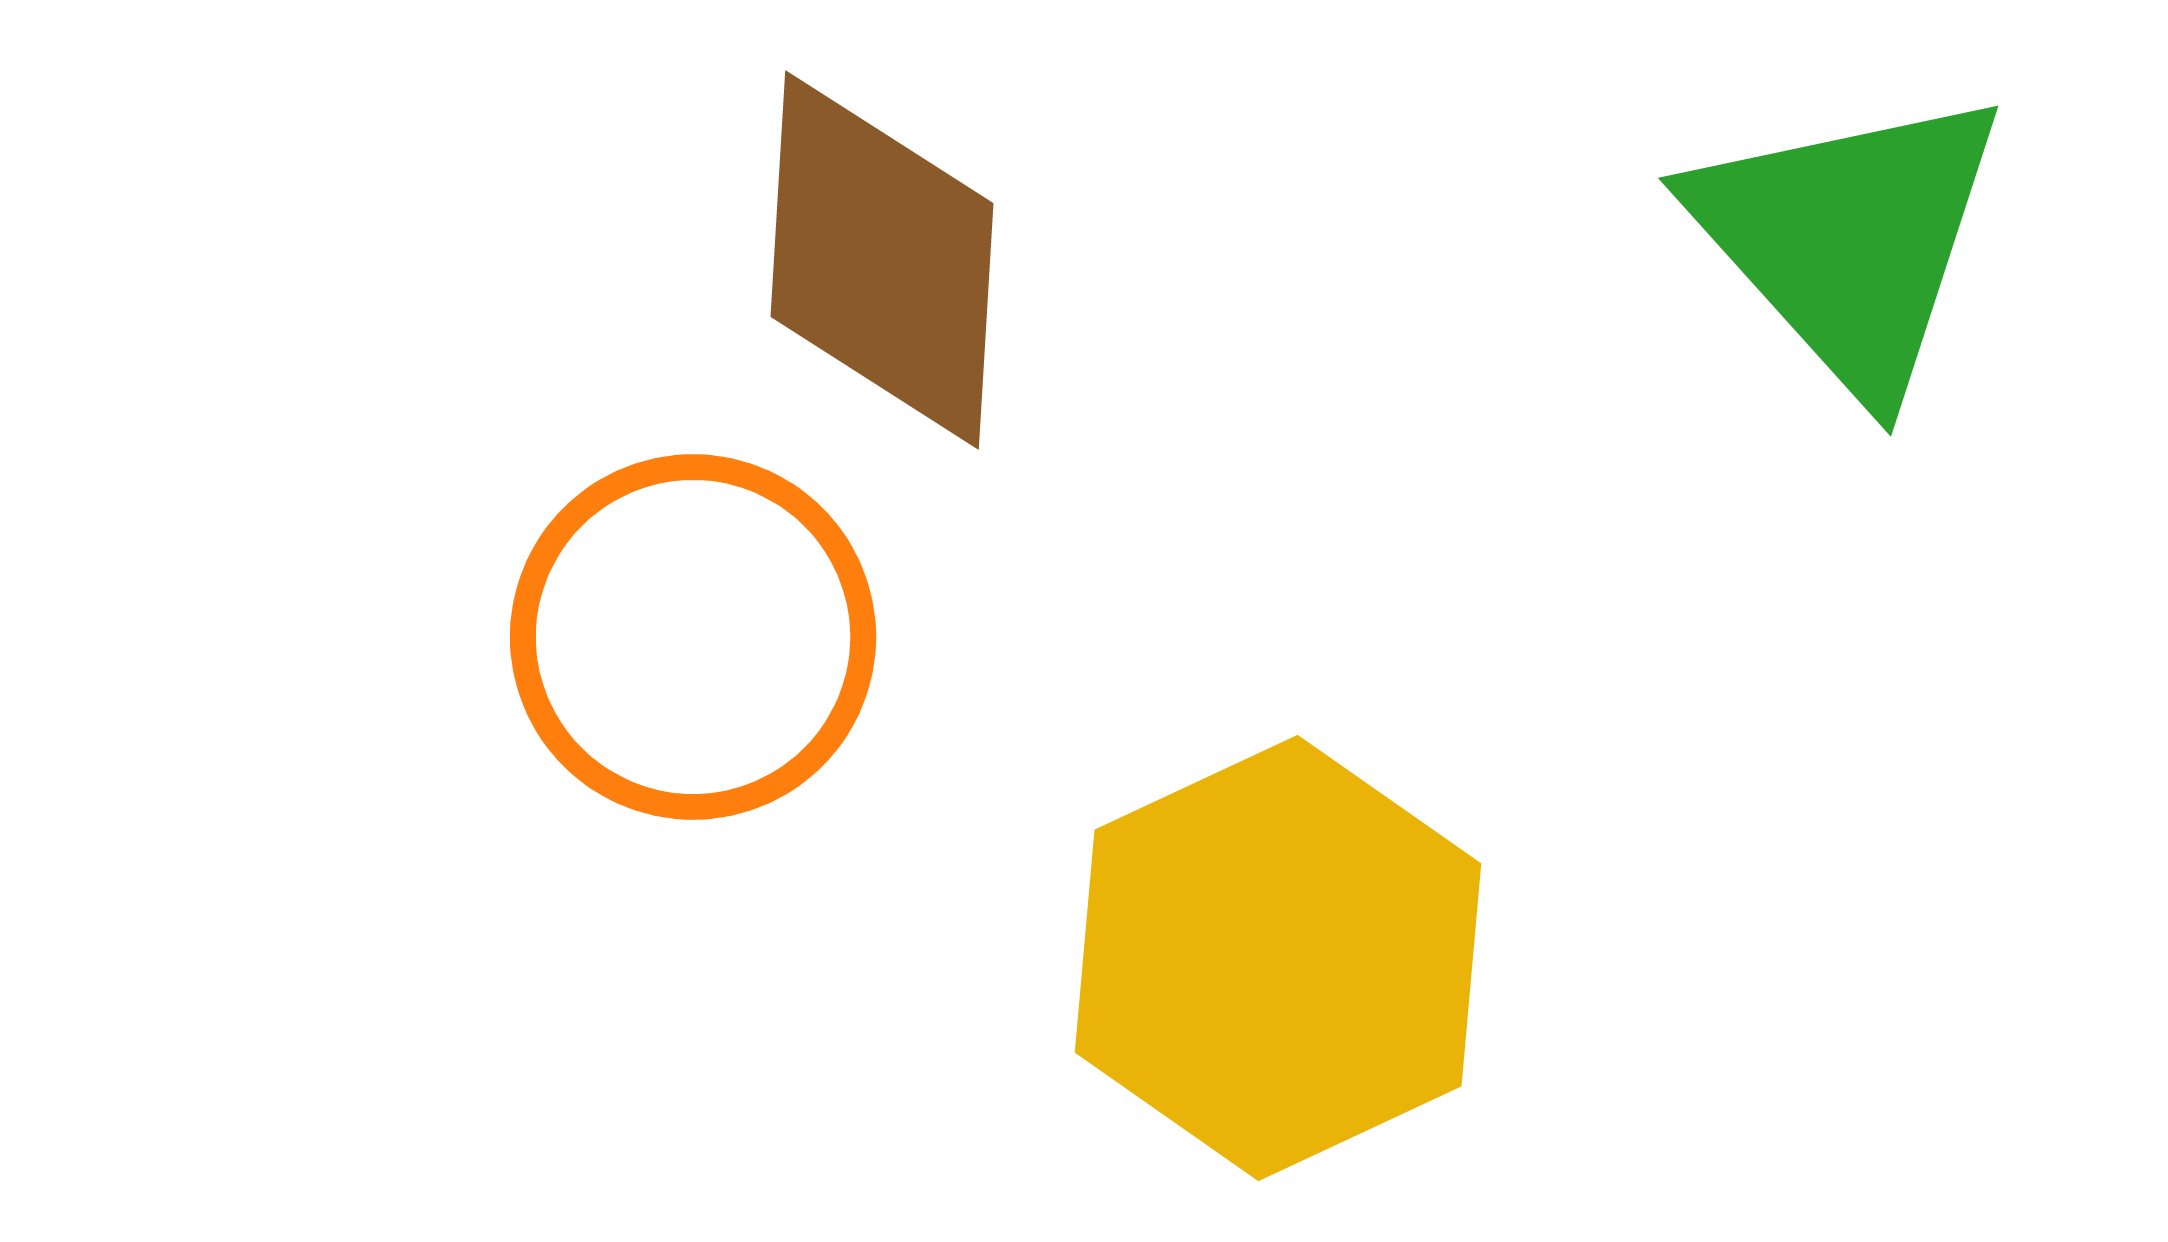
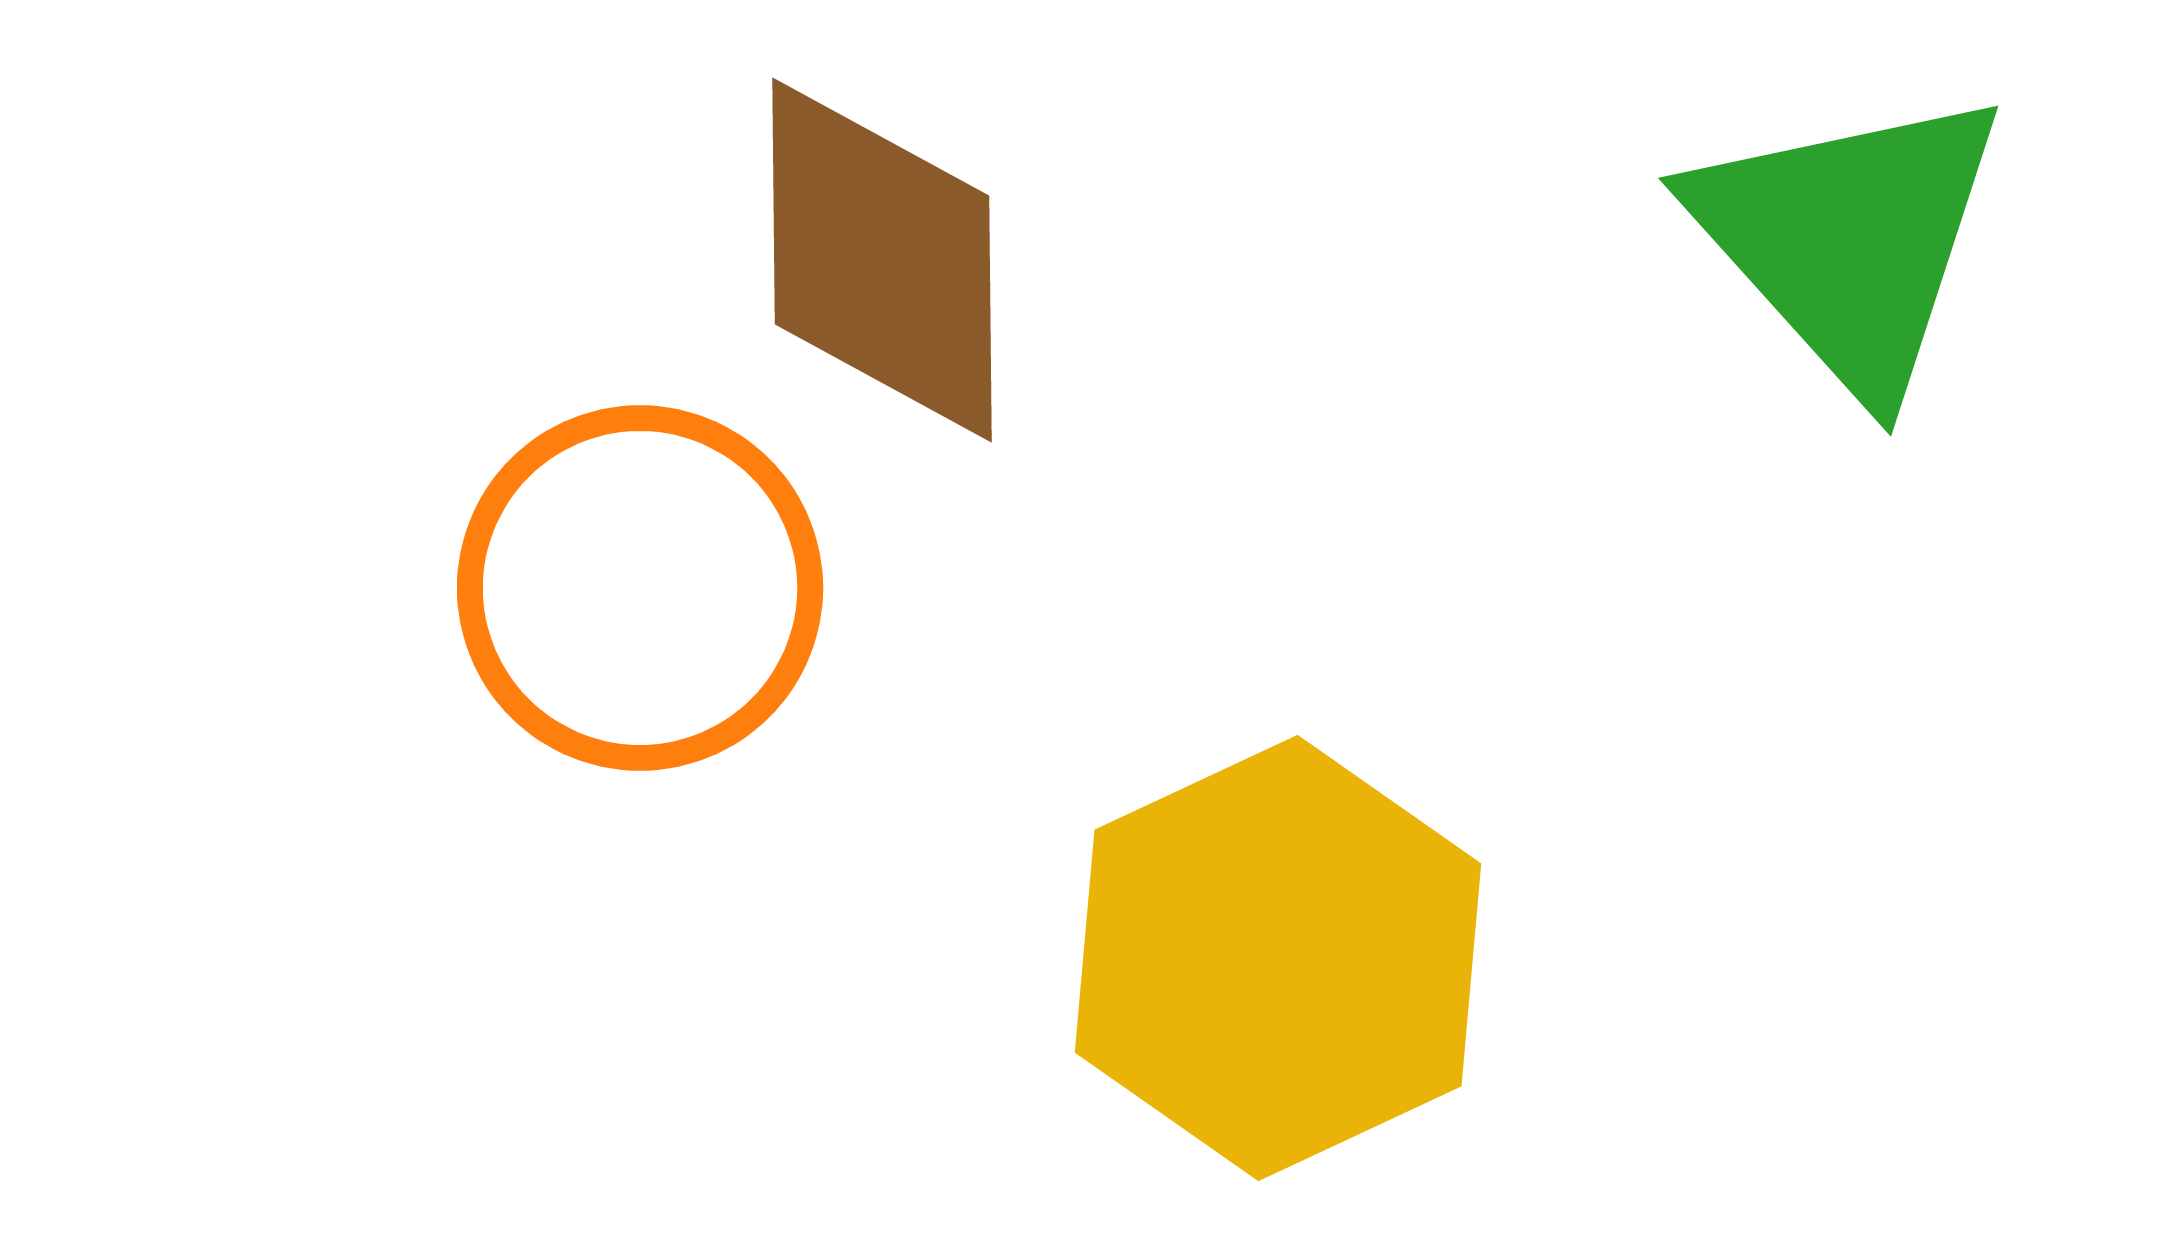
brown diamond: rotated 4 degrees counterclockwise
orange circle: moved 53 px left, 49 px up
